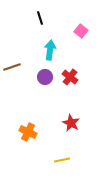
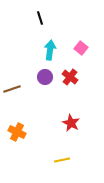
pink square: moved 17 px down
brown line: moved 22 px down
orange cross: moved 11 px left
